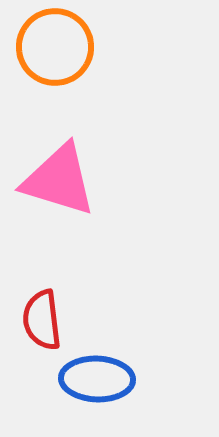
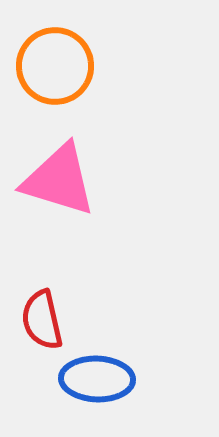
orange circle: moved 19 px down
red semicircle: rotated 6 degrees counterclockwise
